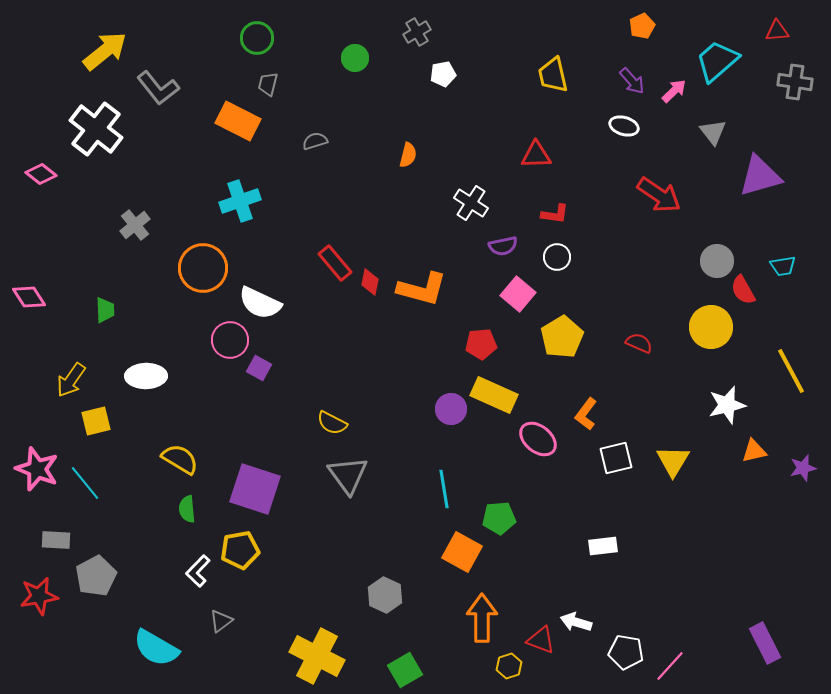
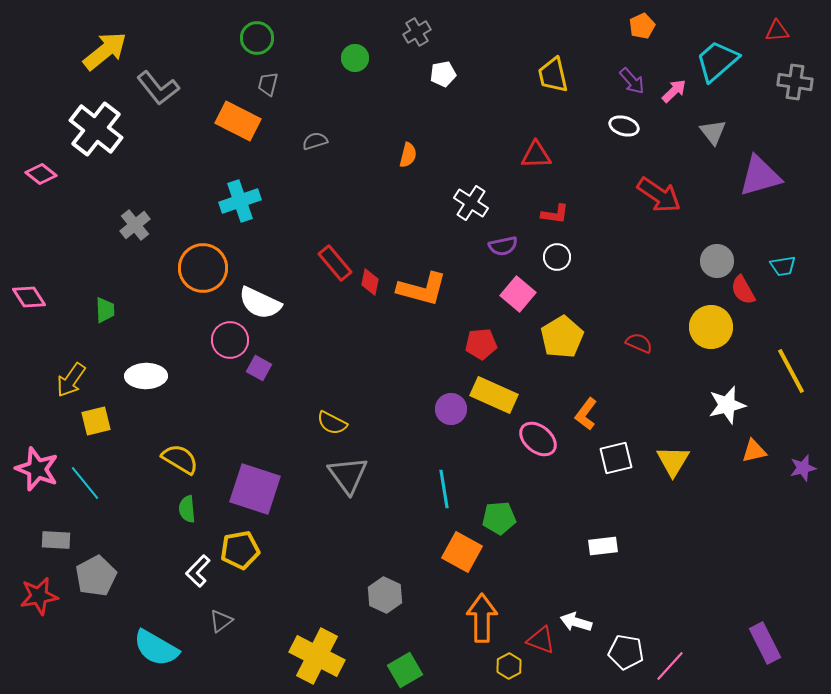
yellow hexagon at (509, 666): rotated 10 degrees counterclockwise
